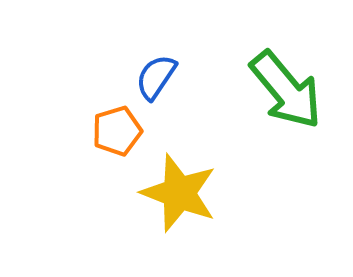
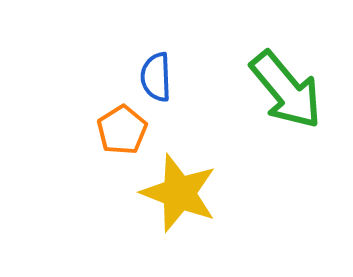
blue semicircle: rotated 36 degrees counterclockwise
orange pentagon: moved 5 px right, 1 px up; rotated 15 degrees counterclockwise
